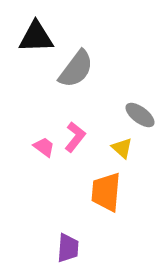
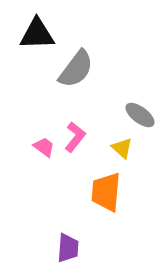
black triangle: moved 1 px right, 3 px up
